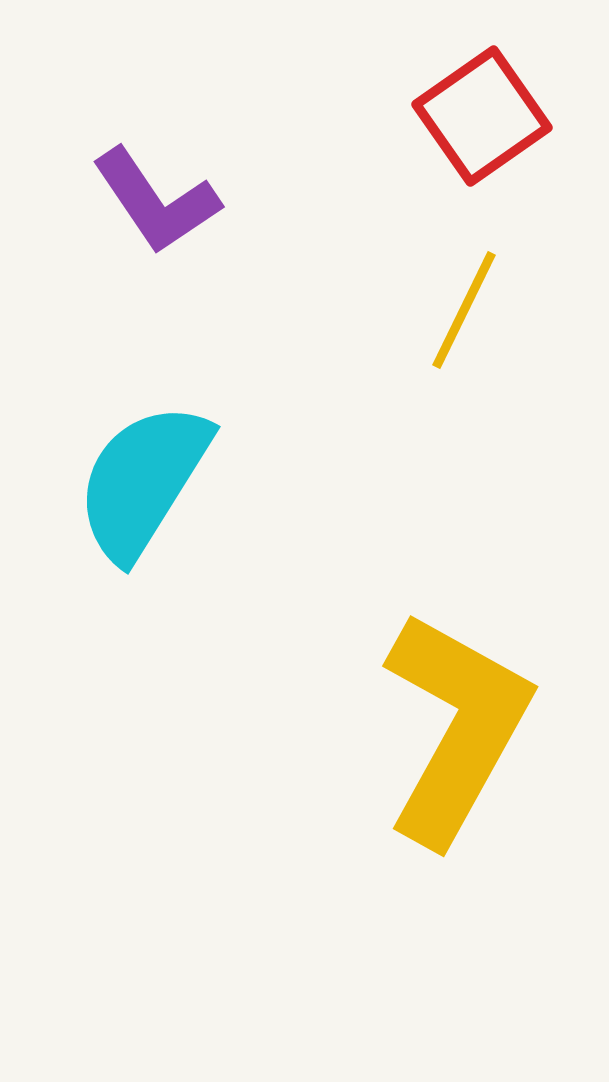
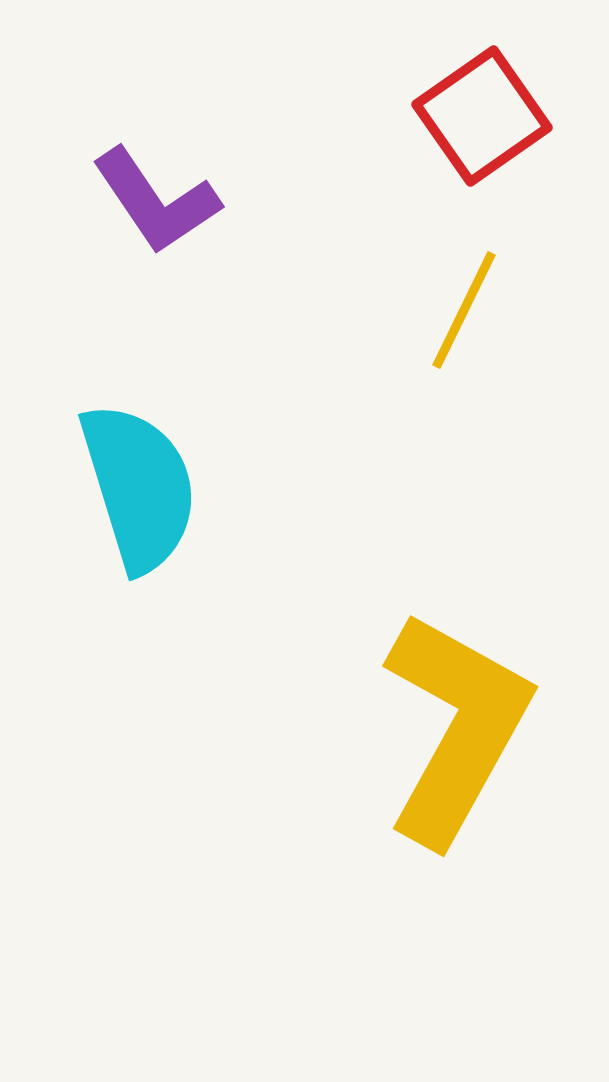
cyan semicircle: moved 4 px left, 6 px down; rotated 131 degrees clockwise
